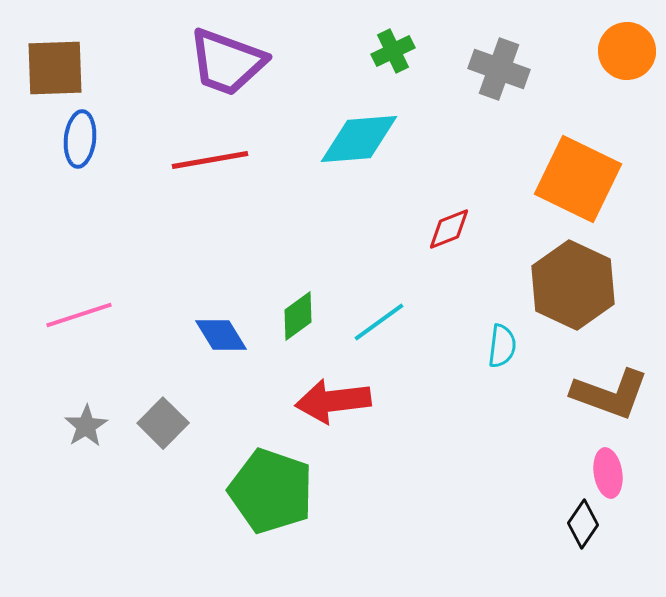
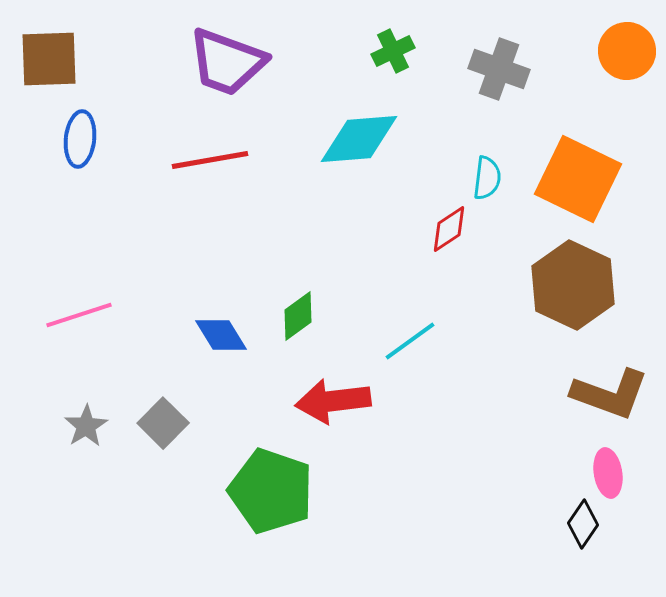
brown square: moved 6 px left, 9 px up
red diamond: rotated 12 degrees counterclockwise
cyan line: moved 31 px right, 19 px down
cyan semicircle: moved 15 px left, 168 px up
